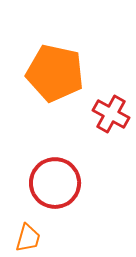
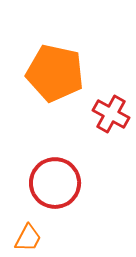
orange trapezoid: rotated 12 degrees clockwise
